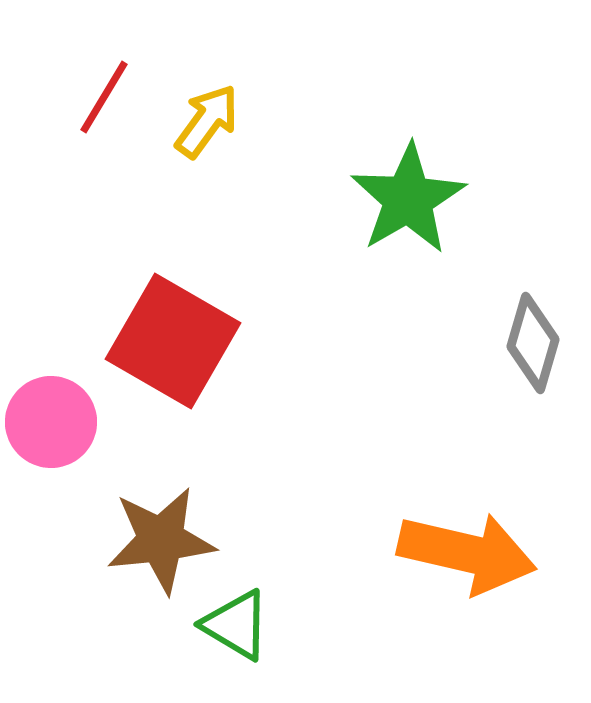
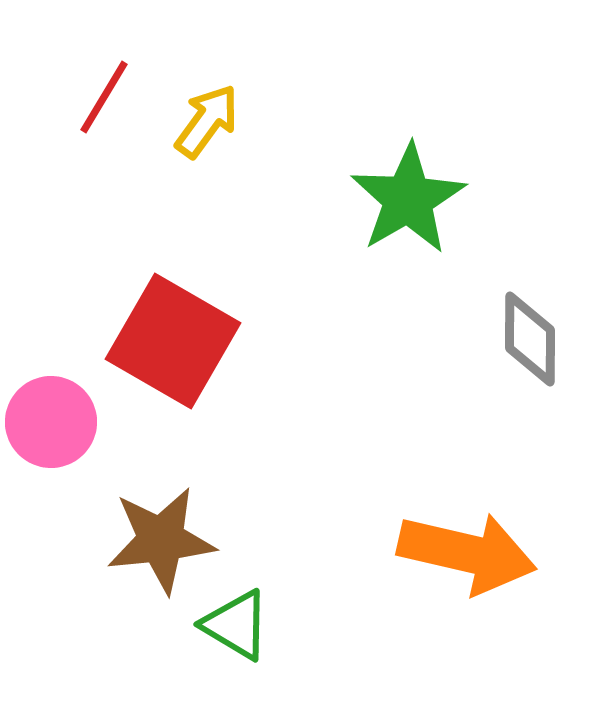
gray diamond: moved 3 px left, 4 px up; rotated 16 degrees counterclockwise
